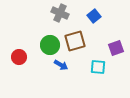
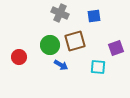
blue square: rotated 32 degrees clockwise
